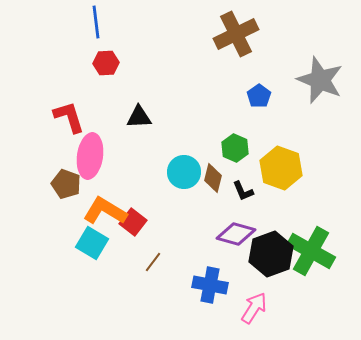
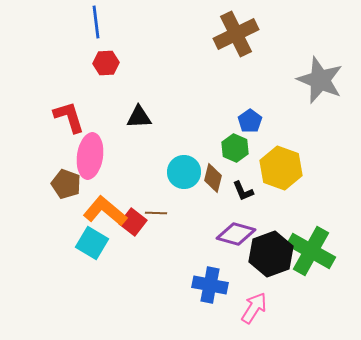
blue pentagon: moved 9 px left, 25 px down
orange L-shape: rotated 9 degrees clockwise
brown line: moved 3 px right, 49 px up; rotated 55 degrees clockwise
